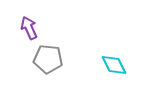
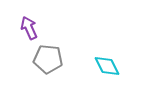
cyan diamond: moved 7 px left, 1 px down
